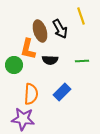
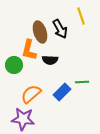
brown ellipse: moved 1 px down
orange L-shape: moved 1 px right, 1 px down
green line: moved 21 px down
orange semicircle: rotated 135 degrees counterclockwise
